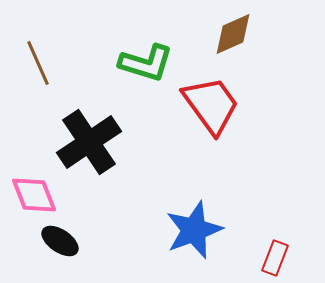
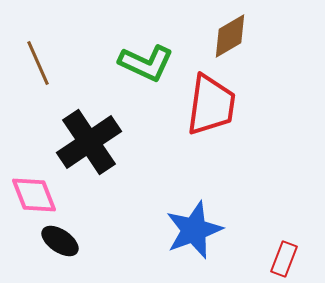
brown diamond: moved 3 px left, 2 px down; rotated 6 degrees counterclockwise
green L-shape: rotated 8 degrees clockwise
red trapezoid: rotated 44 degrees clockwise
red rectangle: moved 9 px right, 1 px down
